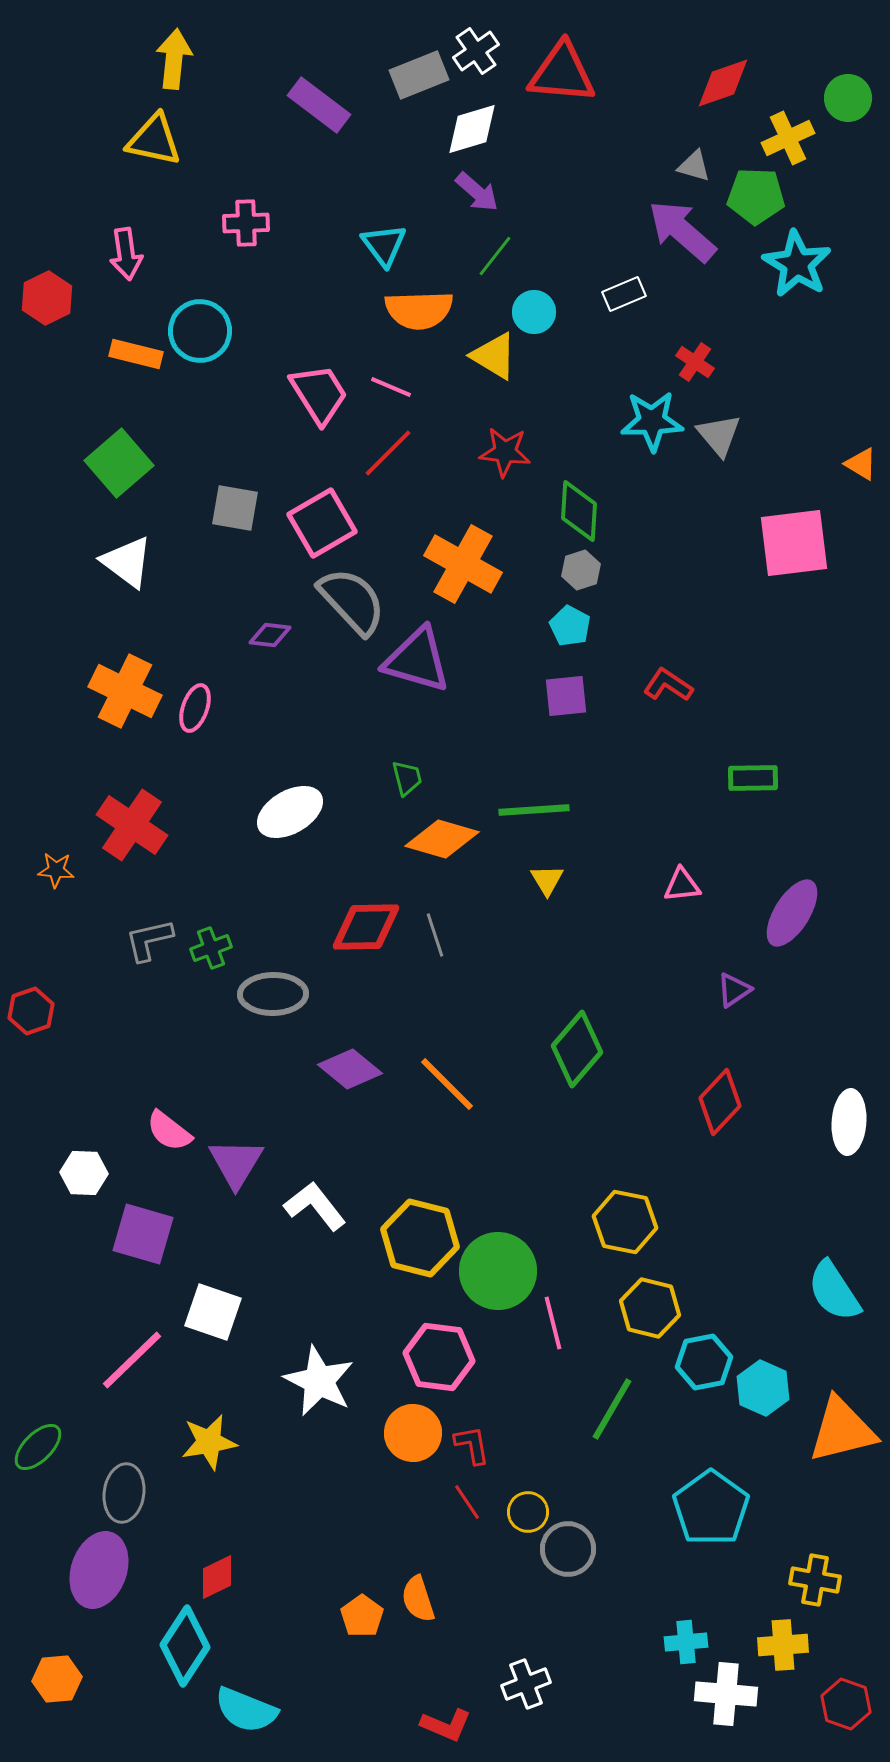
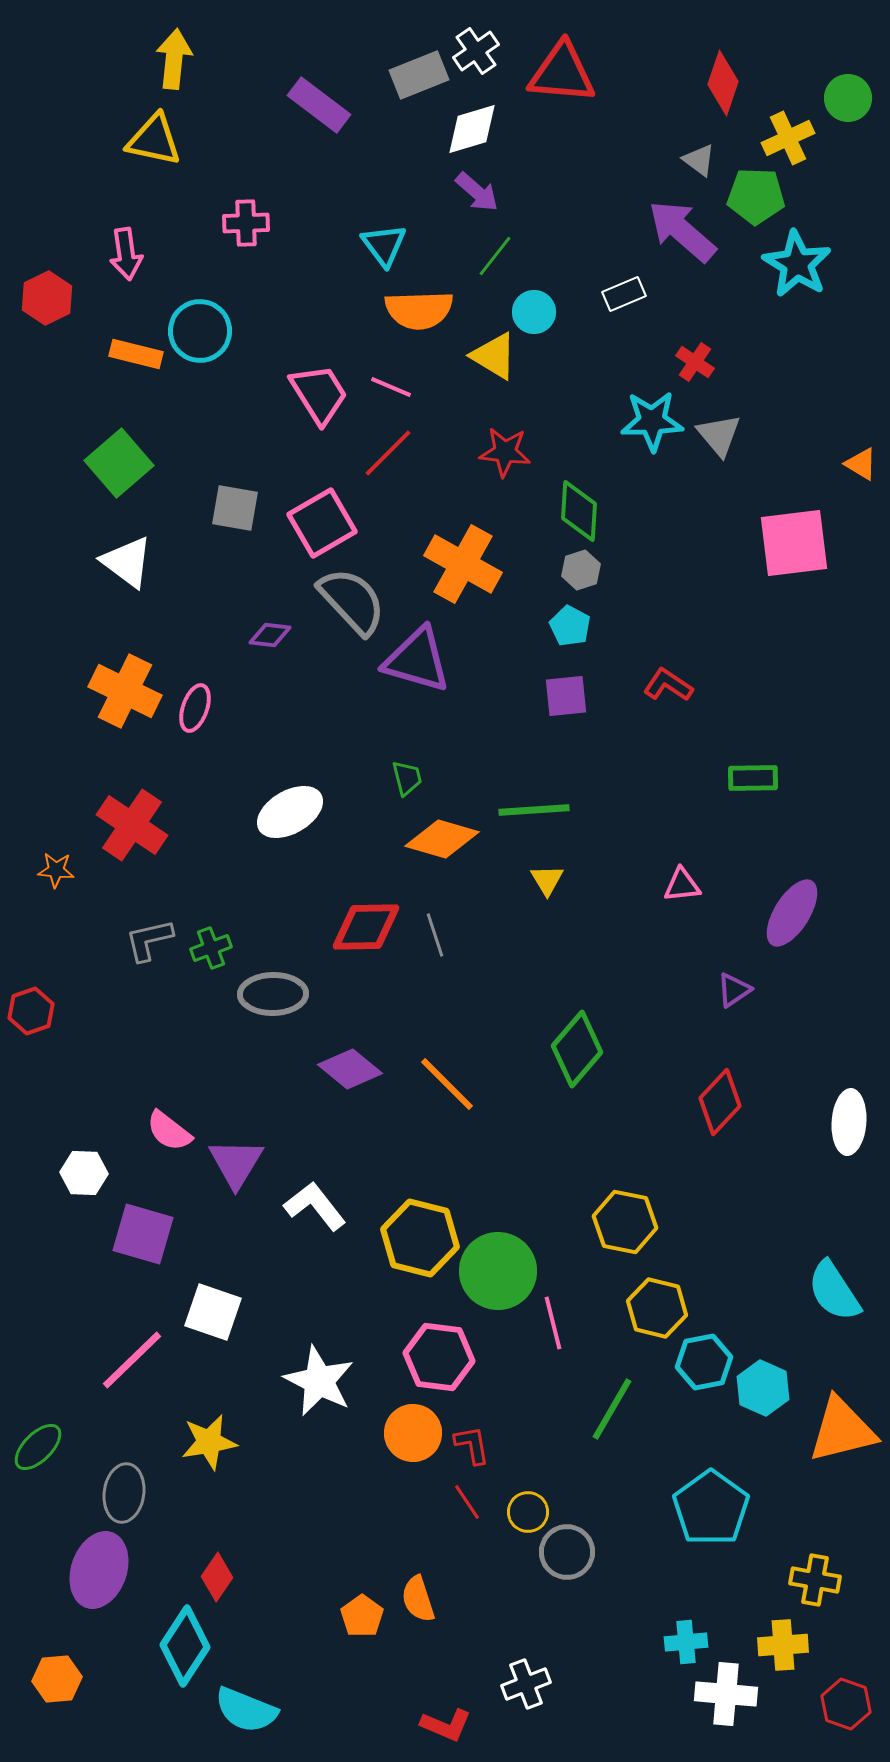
red diamond at (723, 83): rotated 52 degrees counterclockwise
gray triangle at (694, 166): moved 5 px right, 6 px up; rotated 21 degrees clockwise
yellow hexagon at (650, 1308): moved 7 px right
gray circle at (568, 1549): moved 1 px left, 3 px down
red diamond at (217, 1577): rotated 30 degrees counterclockwise
